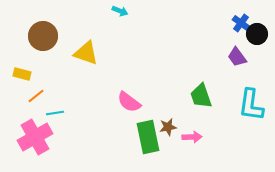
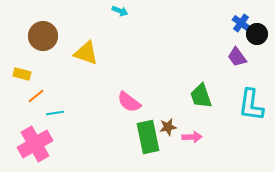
pink cross: moved 7 px down
